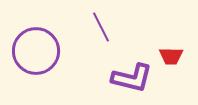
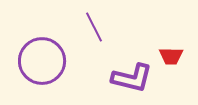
purple line: moved 7 px left
purple circle: moved 6 px right, 10 px down
